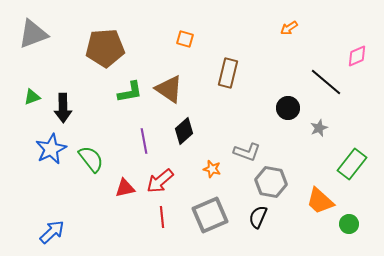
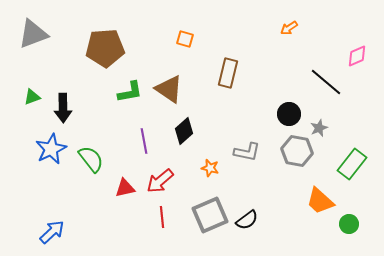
black circle: moved 1 px right, 6 px down
gray L-shape: rotated 8 degrees counterclockwise
orange star: moved 2 px left, 1 px up
gray hexagon: moved 26 px right, 31 px up
black semicircle: moved 11 px left, 3 px down; rotated 150 degrees counterclockwise
